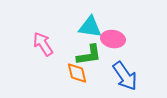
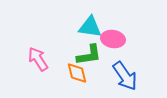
pink arrow: moved 5 px left, 15 px down
